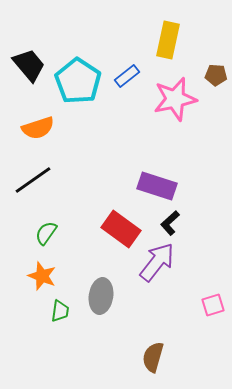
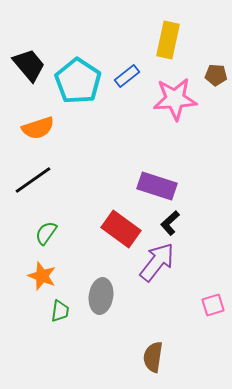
pink star: rotated 9 degrees clockwise
brown semicircle: rotated 8 degrees counterclockwise
